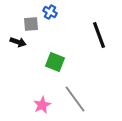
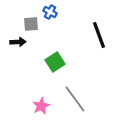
black arrow: rotated 21 degrees counterclockwise
green square: rotated 36 degrees clockwise
pink star: moved 1 px left, 1 px down
